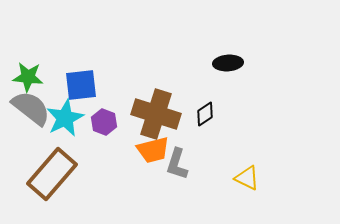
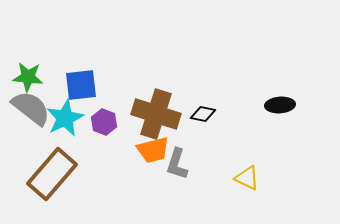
black ellipse: moved 52 px right, 42 px down
black diamond: moved 2 px left; rotated 45 degrees clockwise
